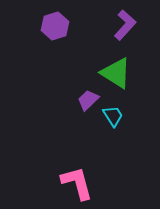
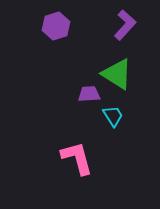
purple hexagon: moved 1 px right
green triangle: moved 1 px right, 1 px down
purple trapezoid: moved 1 px right, 6 px up; rotated 40 degrees clockwise
pink L-shape: moved 25 px up
